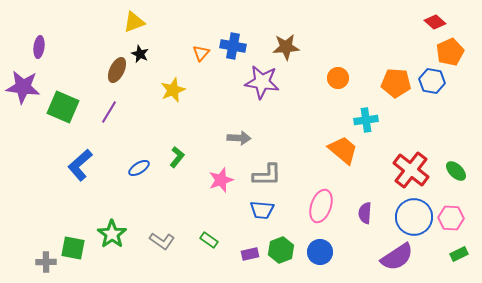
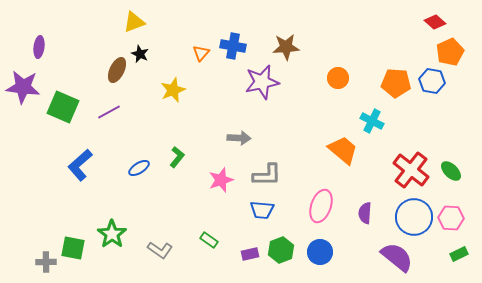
purple star at (262, 82): rotated 20 degrees counterclockwise
purple line at (109, 112): rotated 30 degrees clockwise
cyan cross at (366, 120): moved 6 px right, 1 px down; rotated 35 degrees clockwise
green ellipse at (456, 171): moved 5 px left
gray L-shape at (162, 241): moved 2 px left, 9 px down
purple semicircle at (397, 257): rotated 108 degrees counterclockwise
